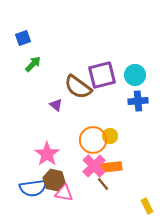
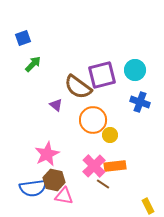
cyan circle: moved 5 px up
blue cross: moved 2 px right, 1 px down; rotated 24 degrees clockwise
yellow circle: moved 1 px up
orange circle: moved 20 px up
pink star: rotated 10 degrees clockwise
orange rectangle: moved 4 px right, 1 px up
brown line: rotated 16 degrees counterclockwise
pink triangle: moved 3 px down
yellow rectangle: moved 1 px right
